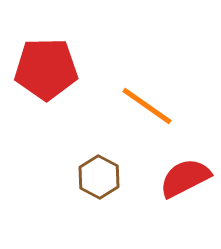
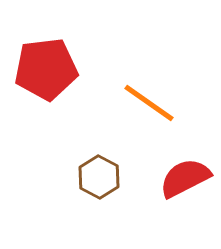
red pentagon: rotated 6 degrees counterclockwise
orange line: moved 2 px right, 3 px up
